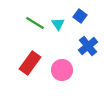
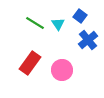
blue cross: moved 6 px up
